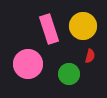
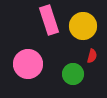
pink rectangle: moved 9 px up
red semicircle: moved 2 px right
green circle: moved 4 px right
